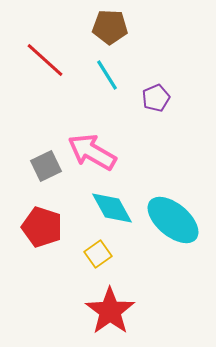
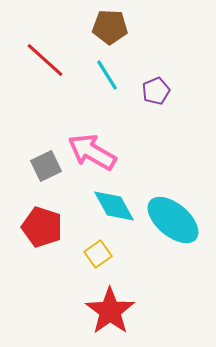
purple pentagon: moved 7 px up
cyan diamond: moved 2 px right, 2 px up
